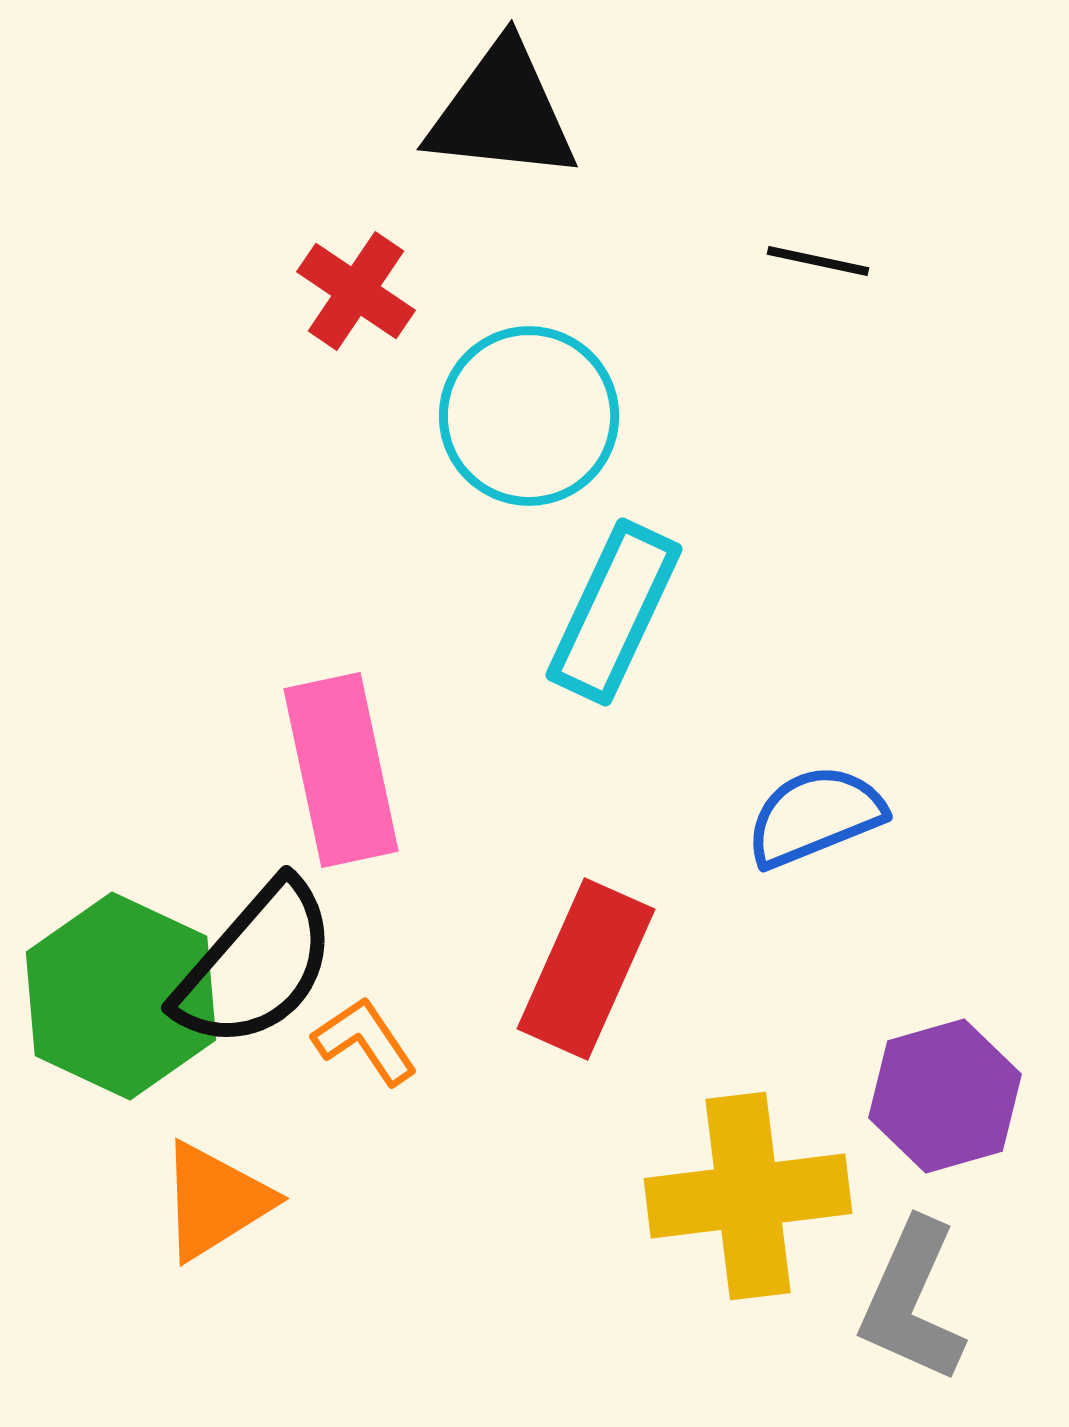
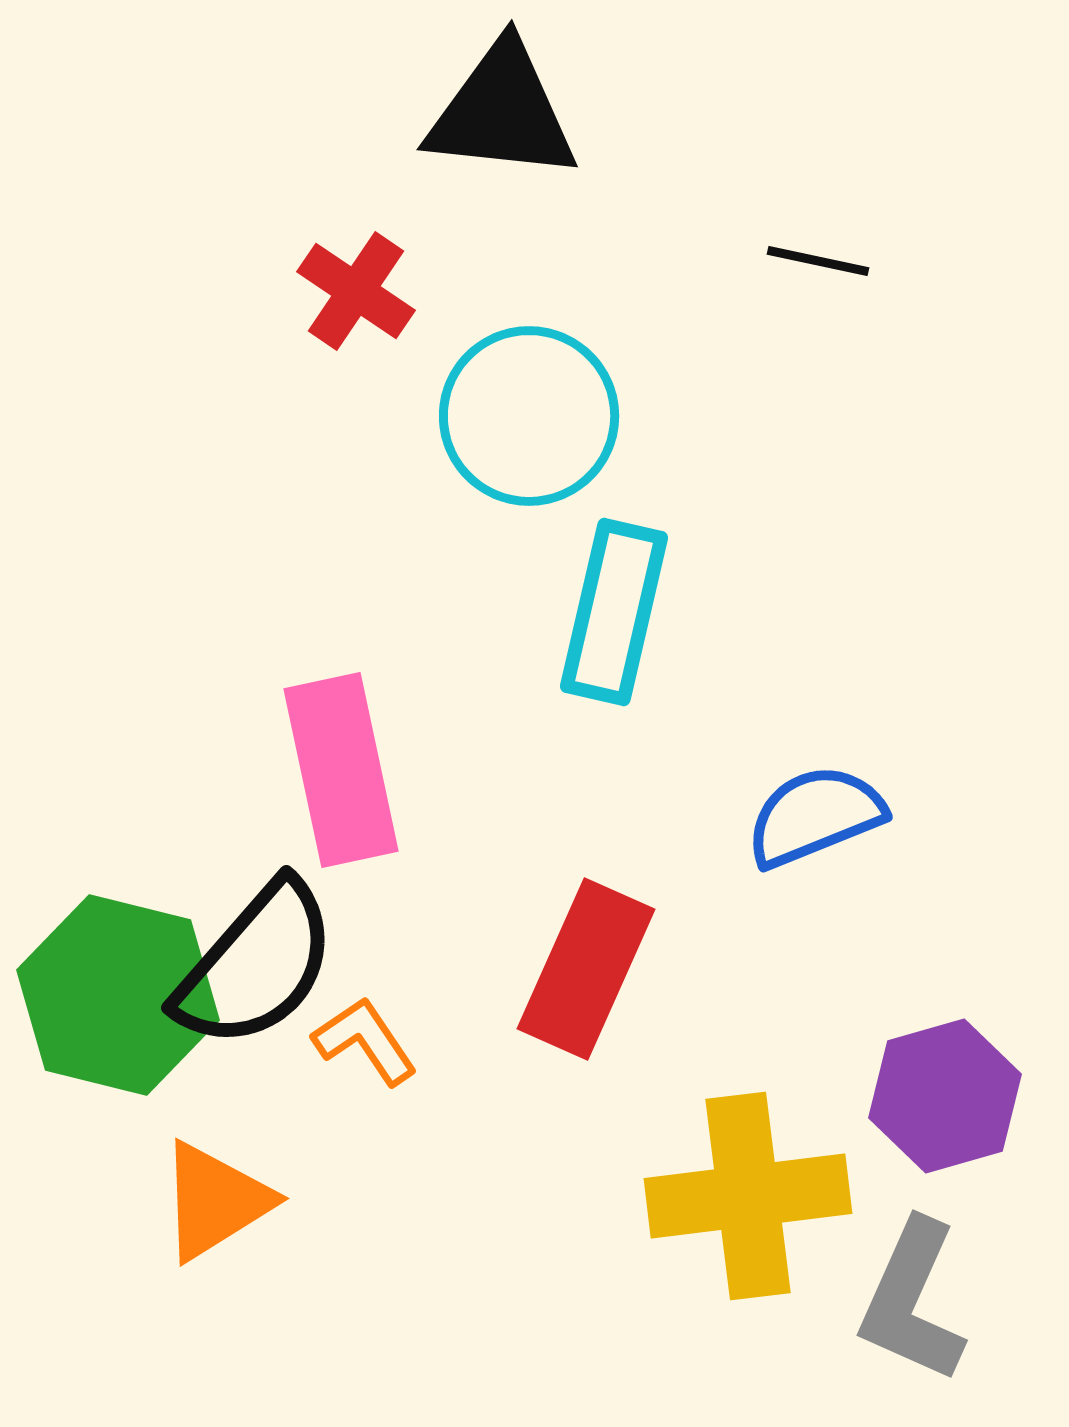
cyan rectangle: rotated 12 degrees counterclockwise
green hexagon: moved 3 px left, 1 px up; rotated 11 degrees counterclockwise
